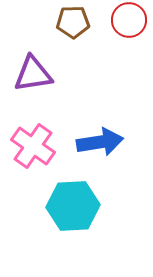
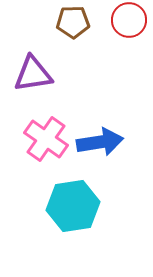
pink cross: moved 13 px right, 7 px up
cyan hexagon: rotated 6 degrees counterclockwise
